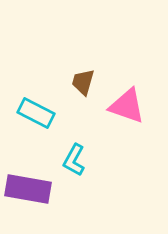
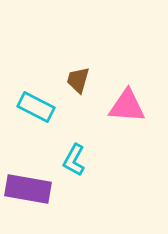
brown trapezoid: moved 5 px left, 2 px up
pink triangle: rotated 15 degrees counterclockwise
cyan rectangle: moved 6 px up
